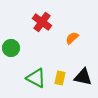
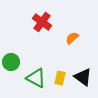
green circle: moved 14 px down
black triangle: rotated 24 degrees clockwise
